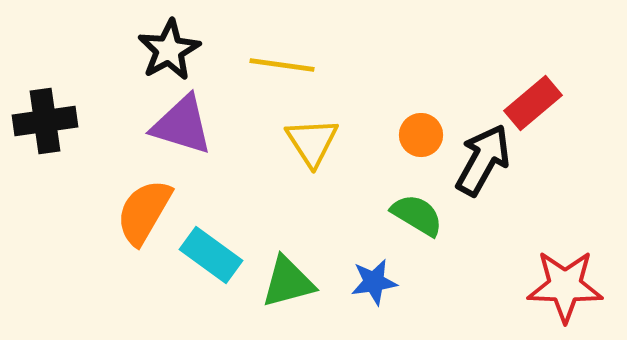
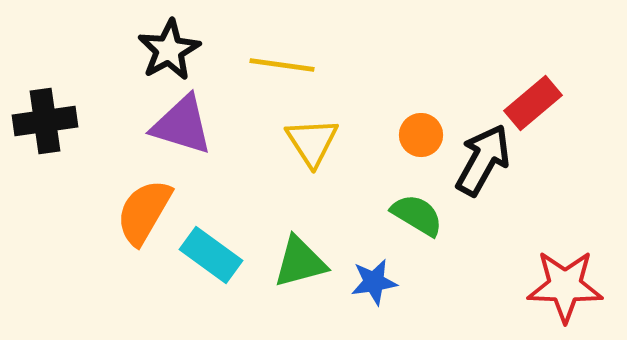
green triangle: moved 12 px right, 20 px up
